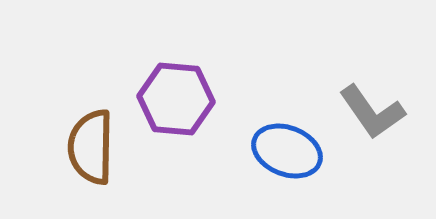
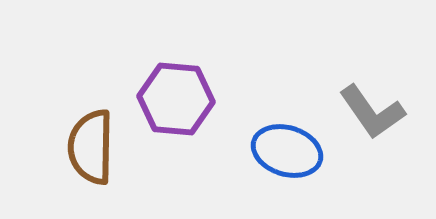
blue ellipse: rotated 4 degrees counterclockwise
